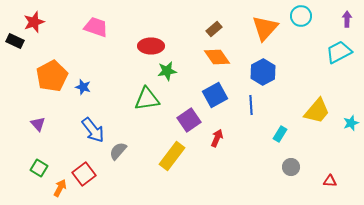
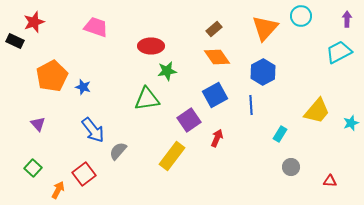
green square: moved 6 px left; rotated 12 degrees clockwise
orange arrow: moved 2 px left, 2 px down
